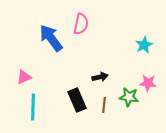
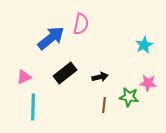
blue arrow: rotated 88 degrees clockwise
black rectangle: moved 12 px left, 27 px up; rotated 75 degrees clockwise
